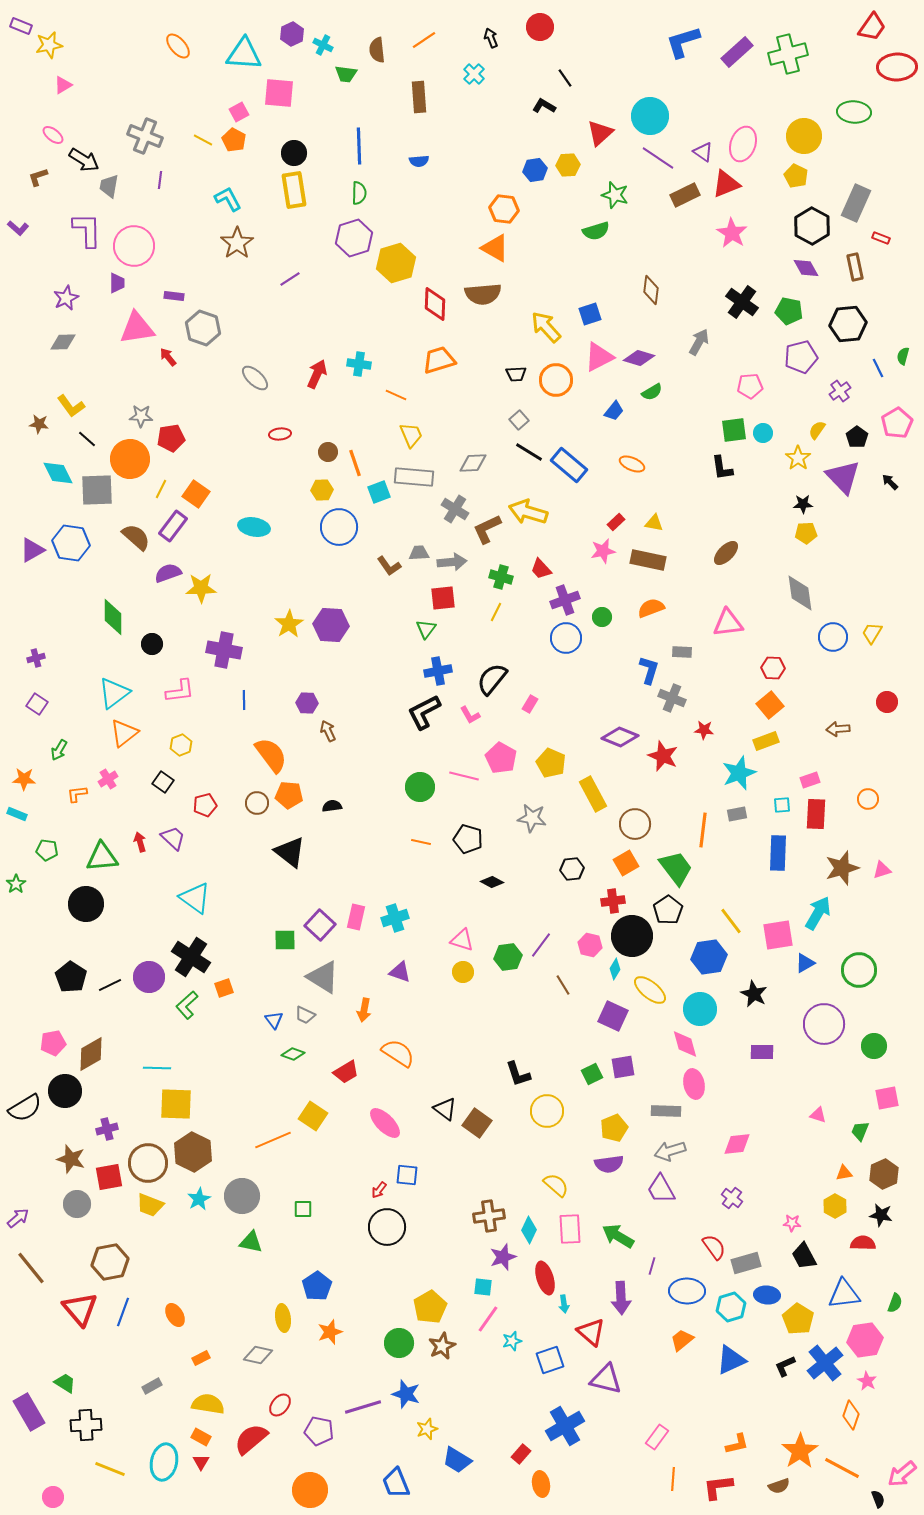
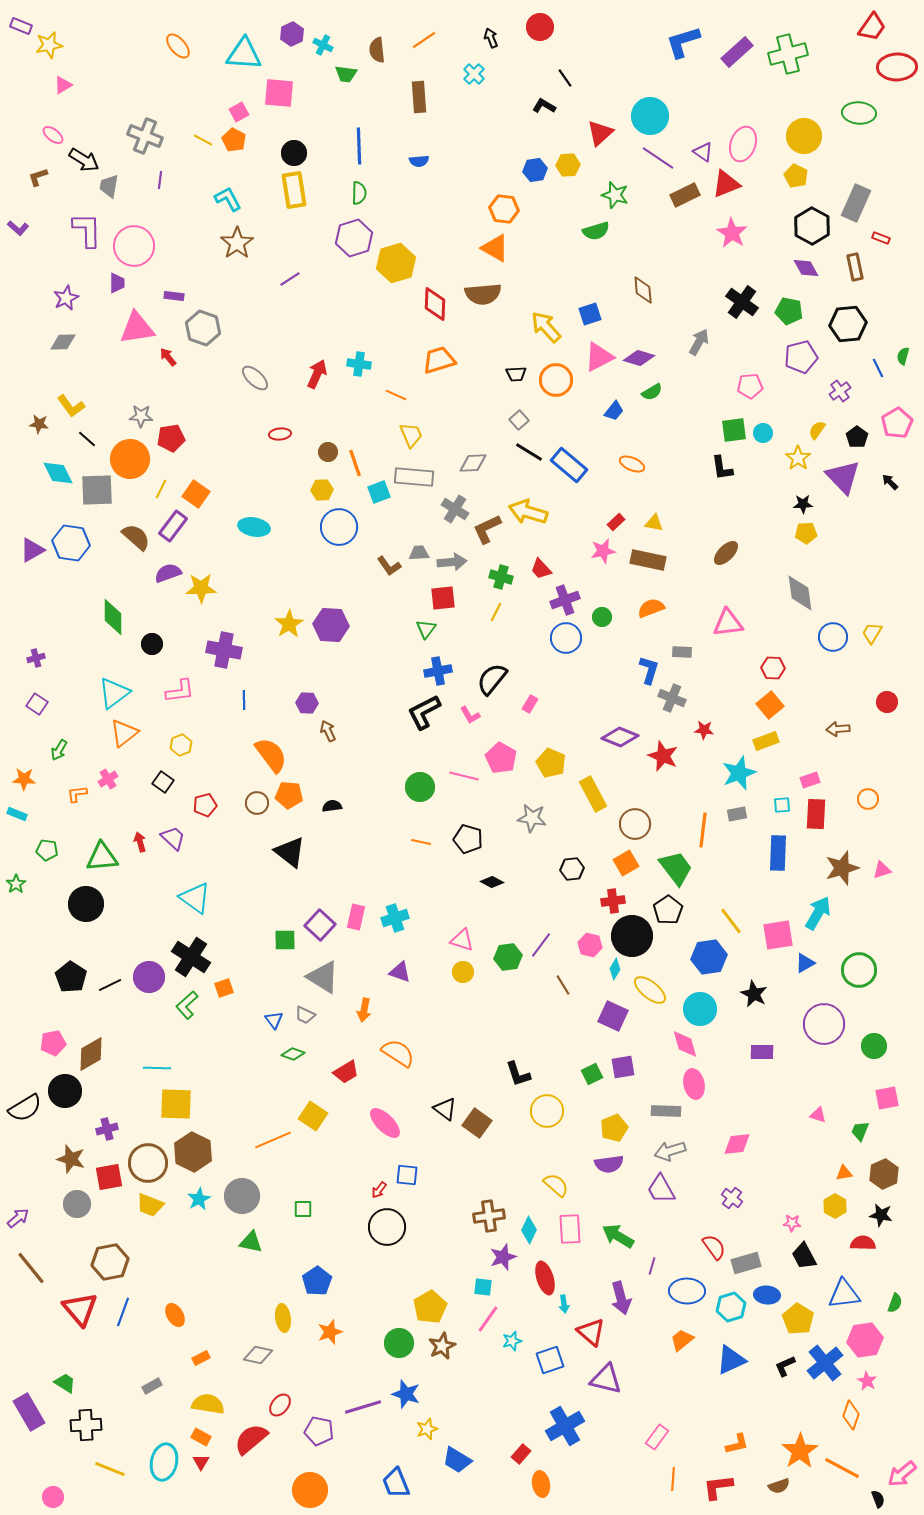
green ellipse at (854, 112): moved 5 px right, 1 px down
brown diamond at (651, 290): moved 8 px left; rotated 12 degrees counterclockwise
blue pentagon at (317, 1286): moved 5 px up
purple arrow at (621, 1298): rotated 12 degrees counterclockwise
